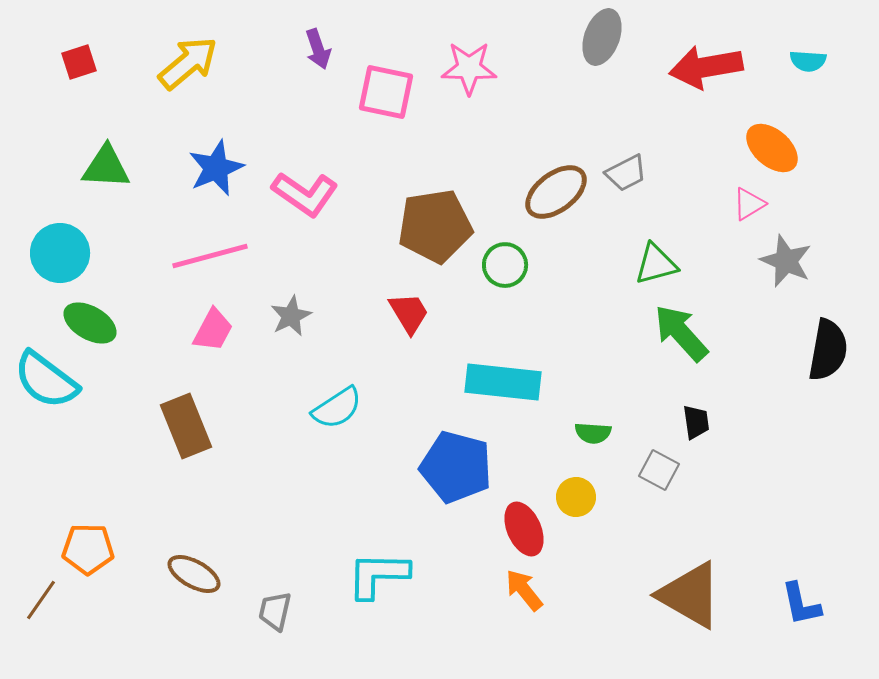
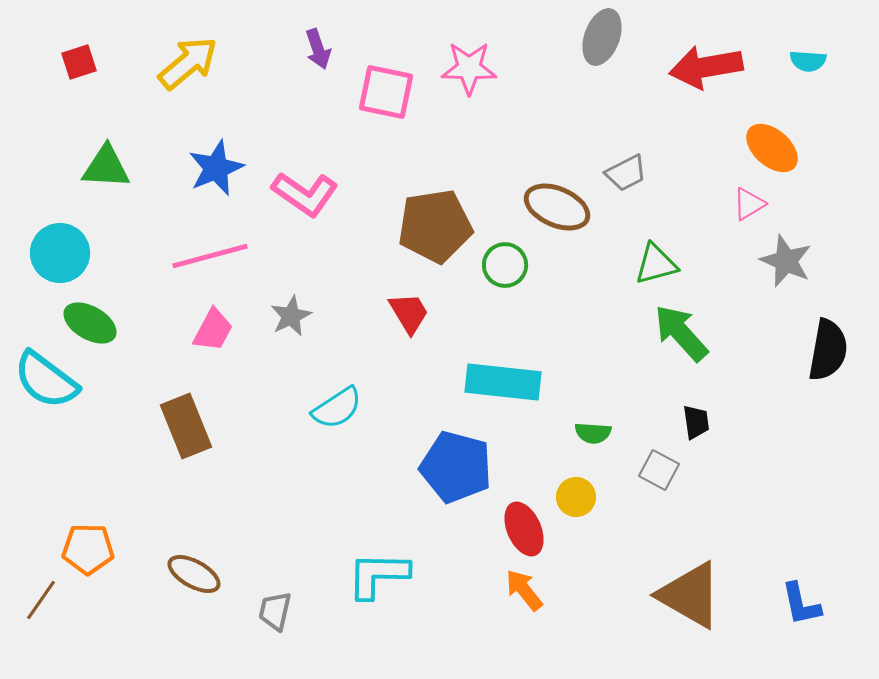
brown ellipse at (556, 192): moved 1 px right, 15 px down; rotated 60 degrees clockwise
